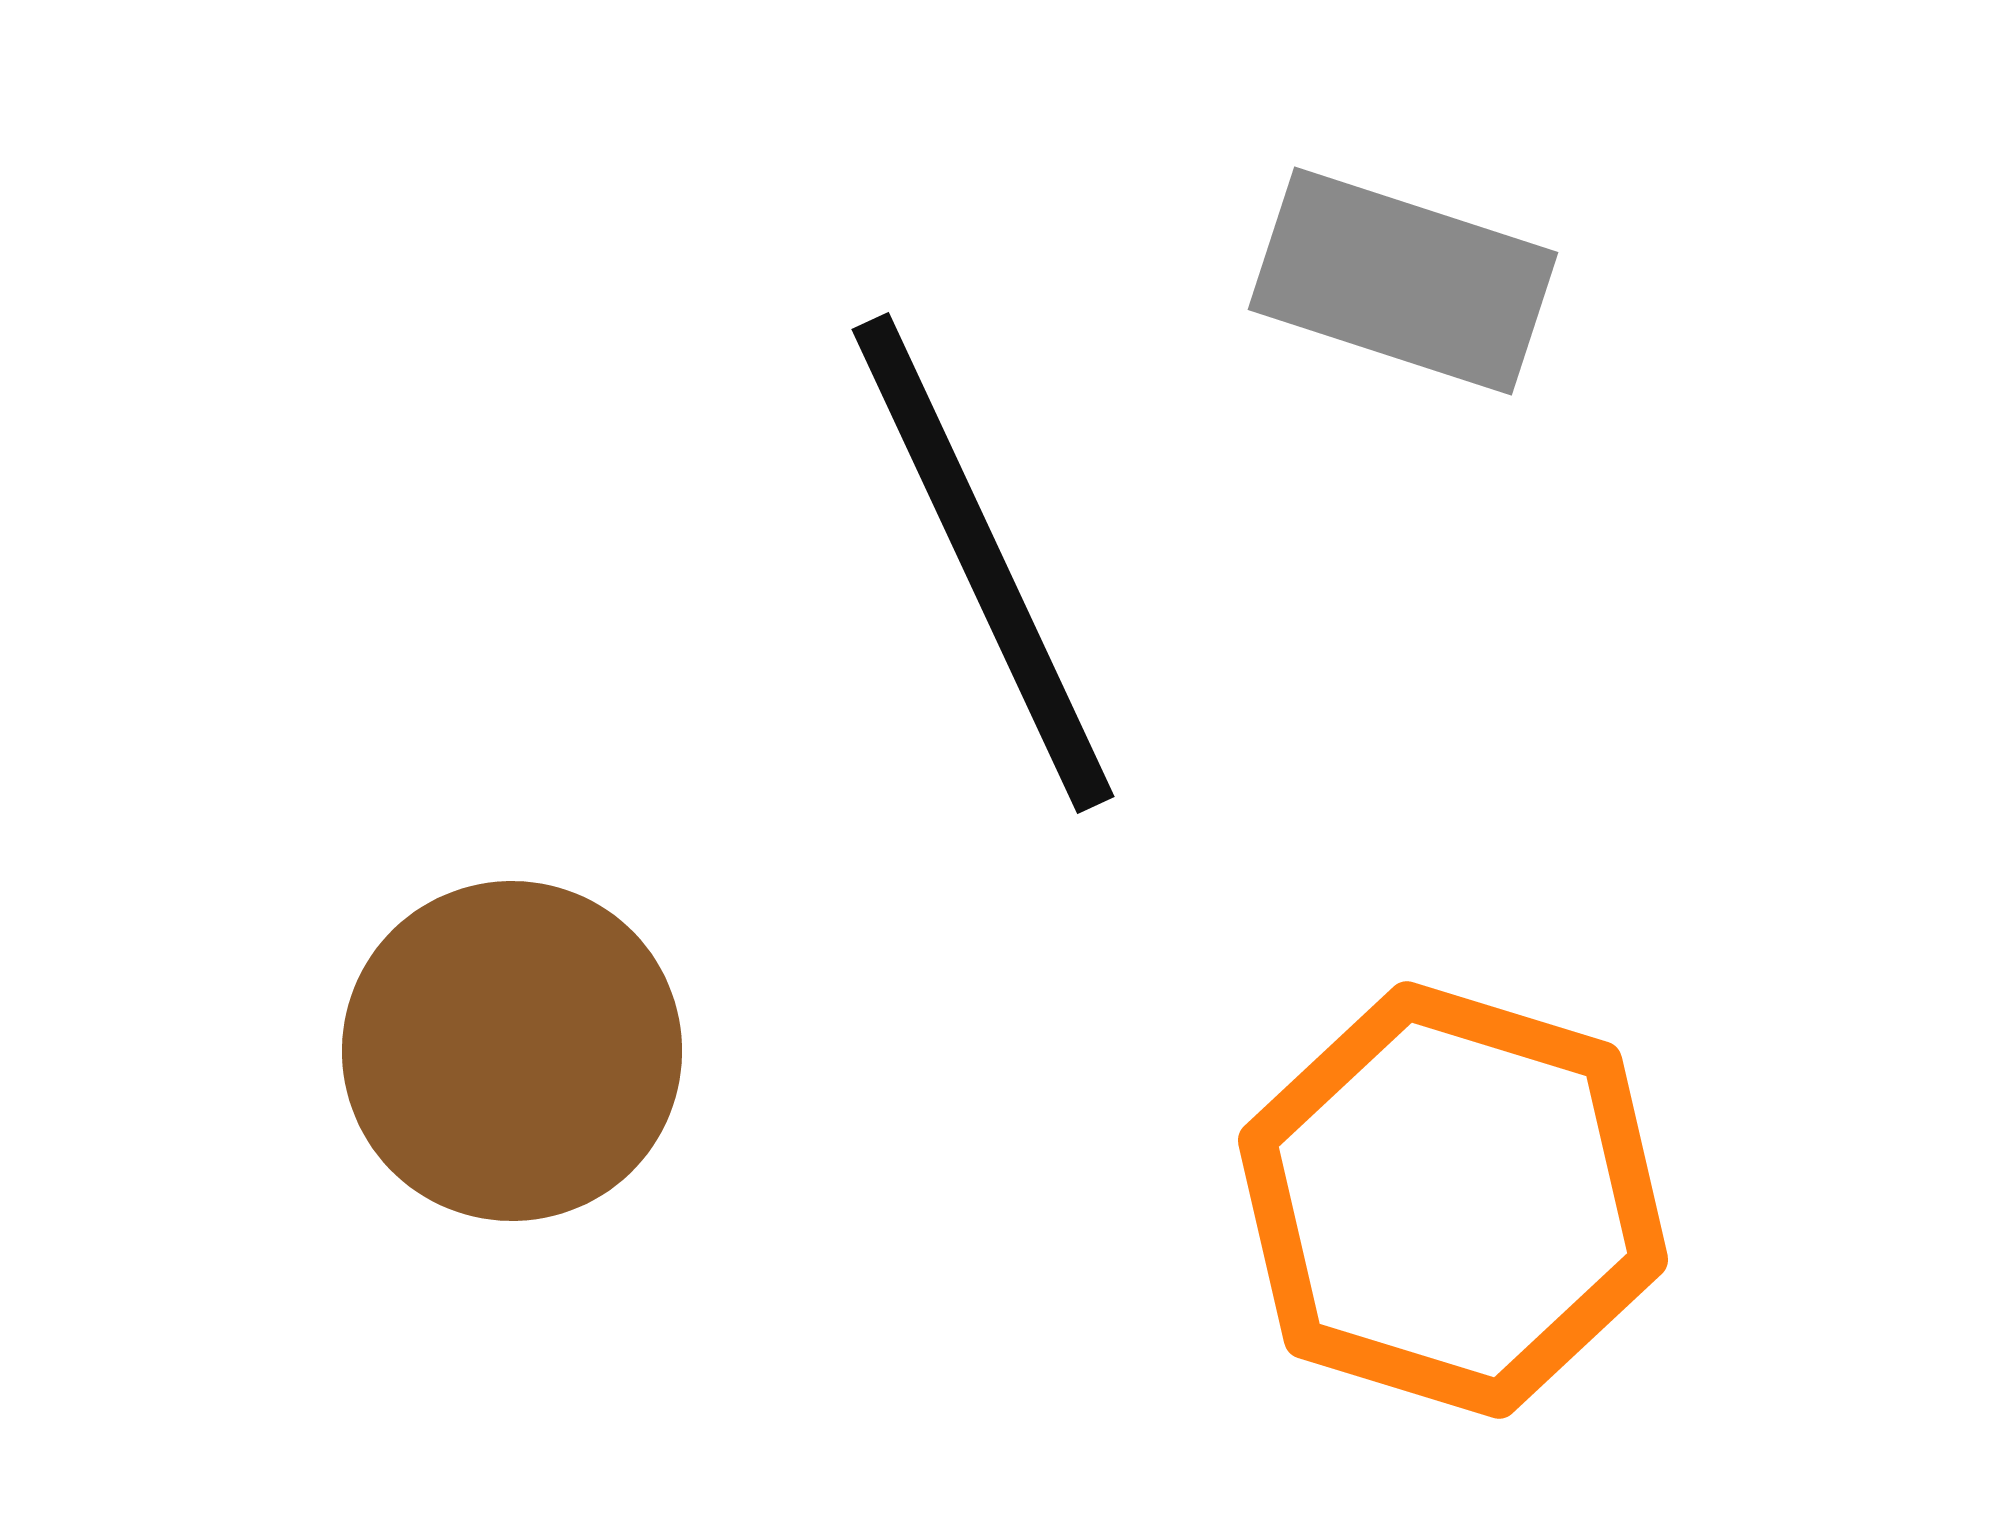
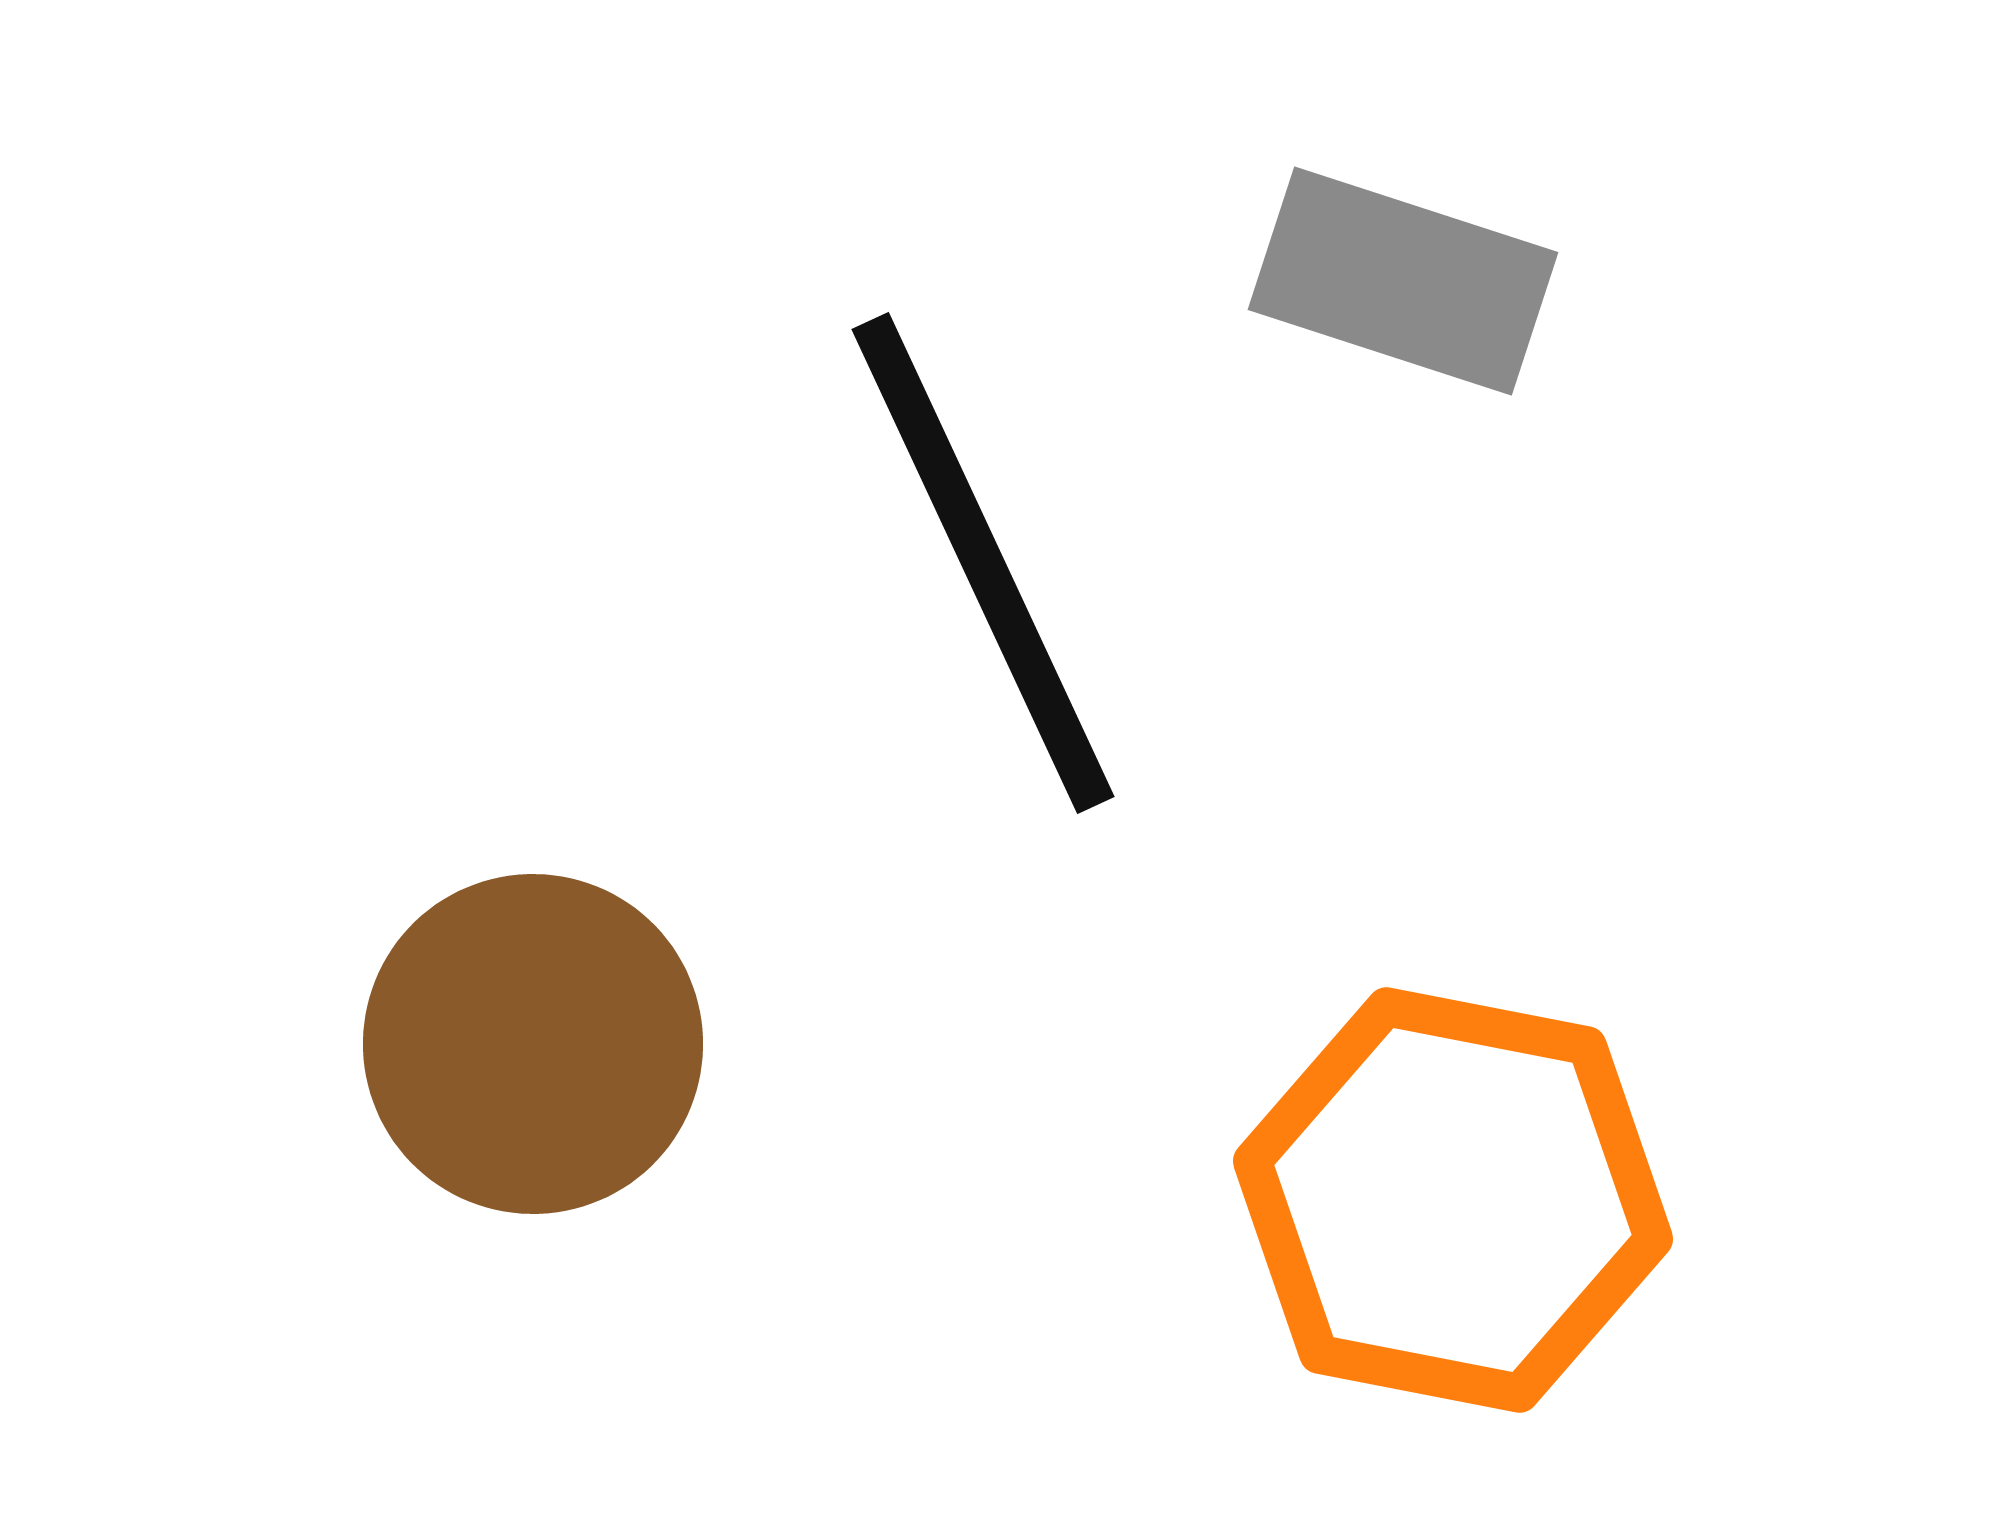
brown circle: moved 21 px right, 7 px up
orange hexagon: rotated 6 degrees counterclockwise
